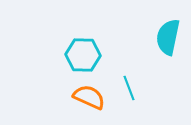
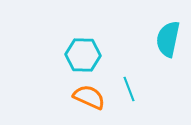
cyan semicircle: moved 2 px down
cyan line: moved 1 px down
